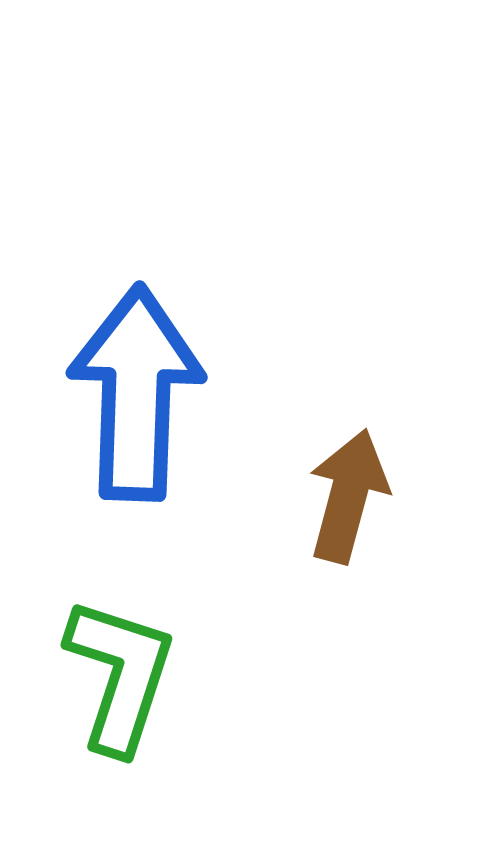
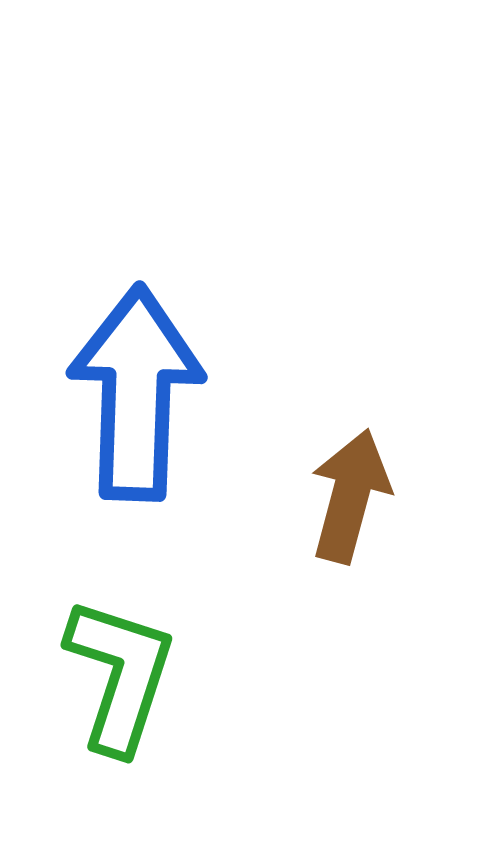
brown arrow: moved 2 px right
